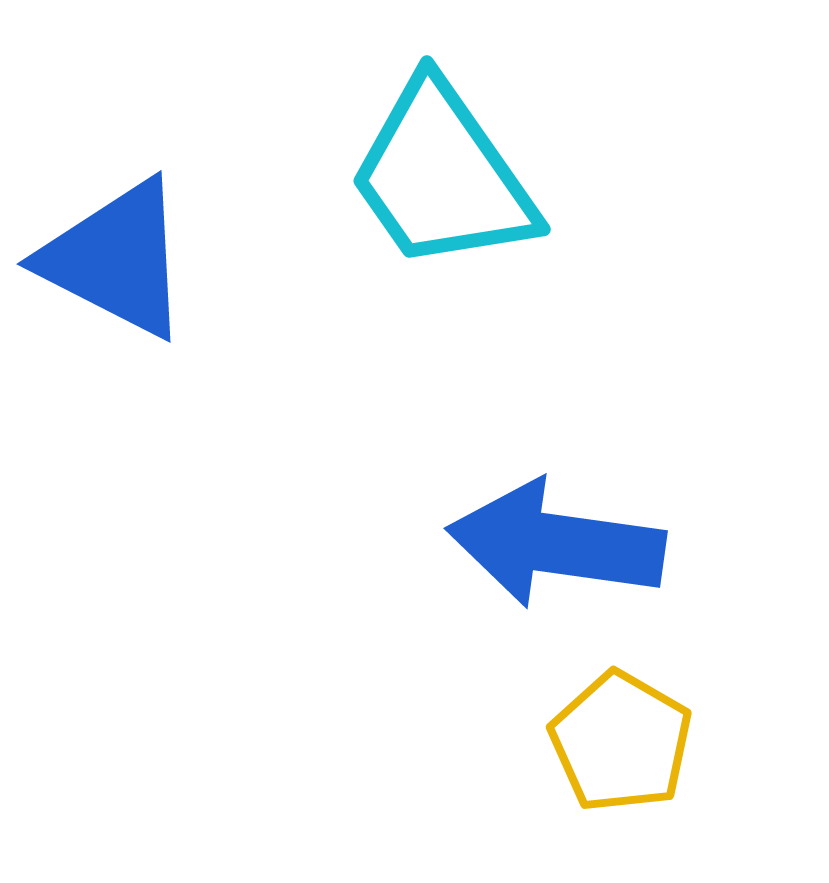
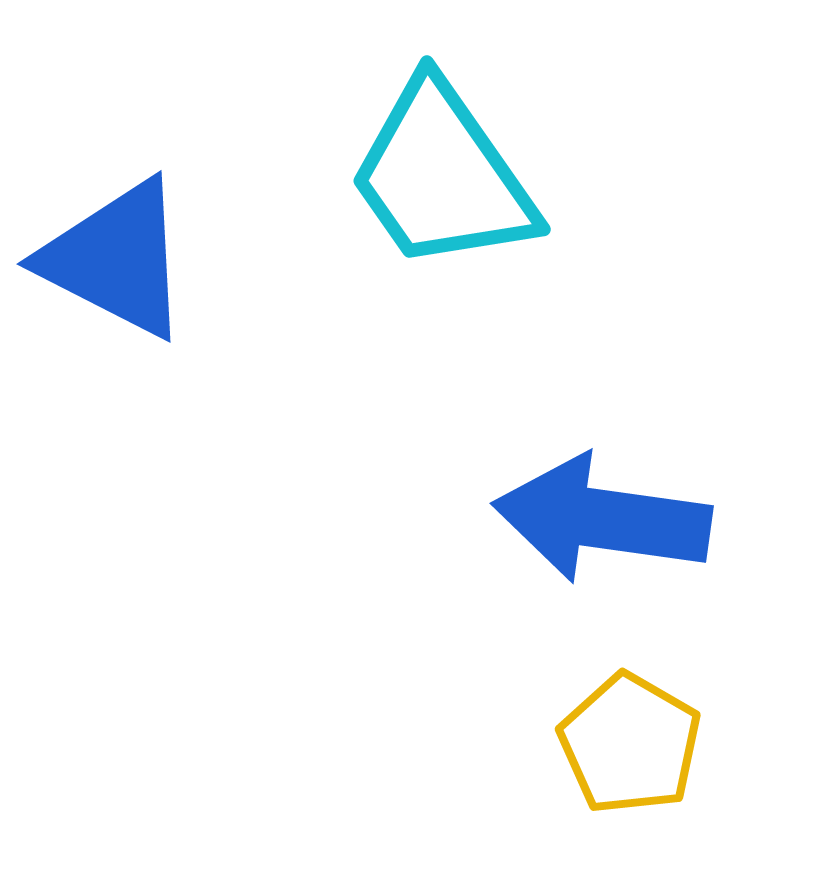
blue arrow: moved 46 px right, 25 px up
yellow pentagon: moved 9 px right, 2 px down
